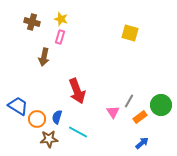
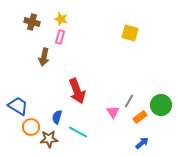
orange circle: moved 6 px left, 8 px down
